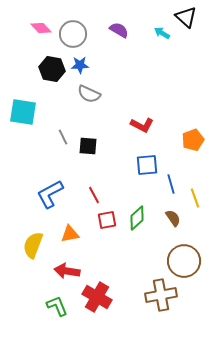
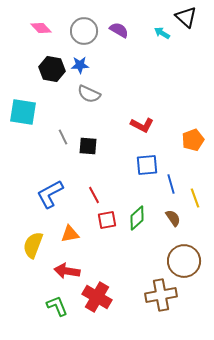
gray circle: moved 11 px right, 3 px up
